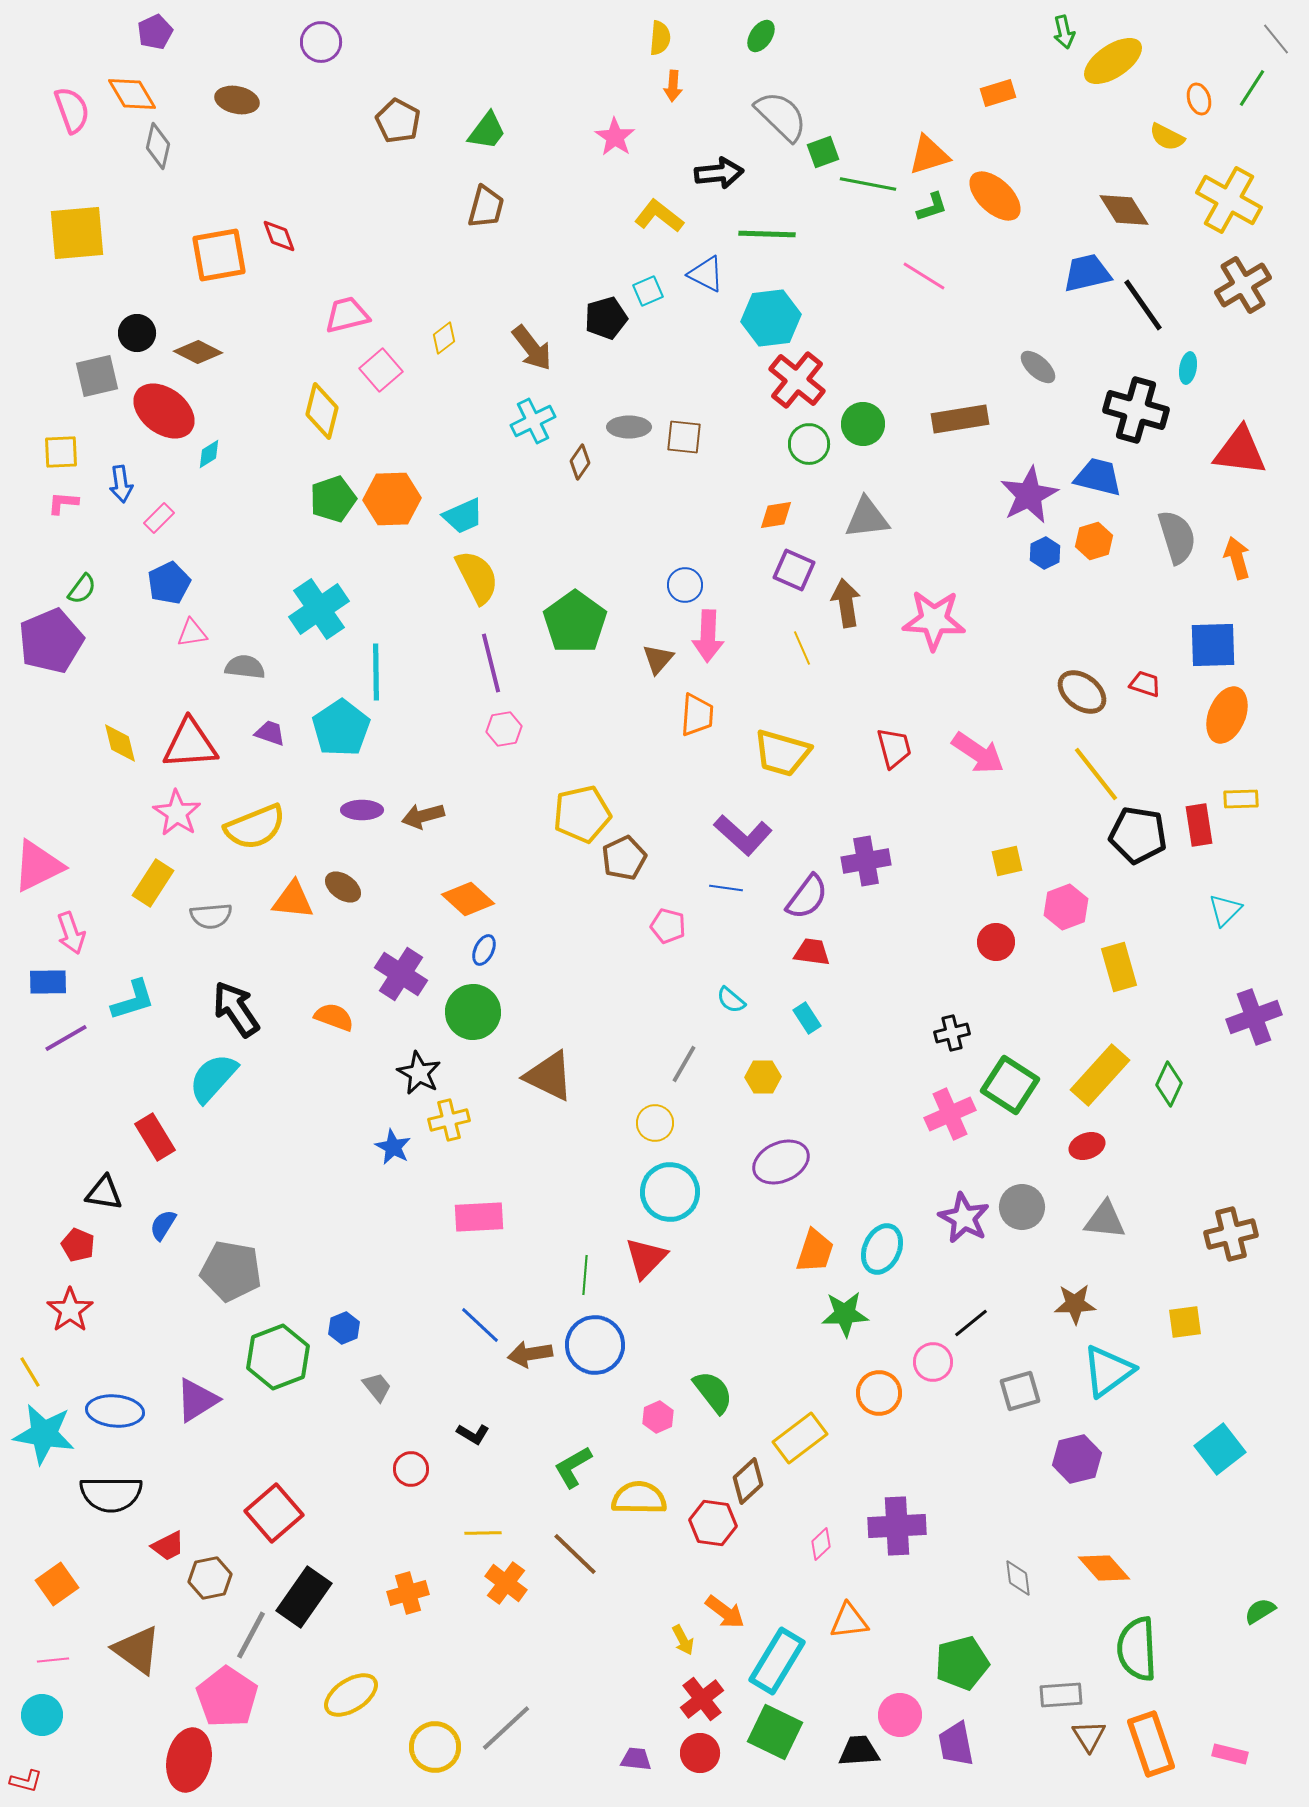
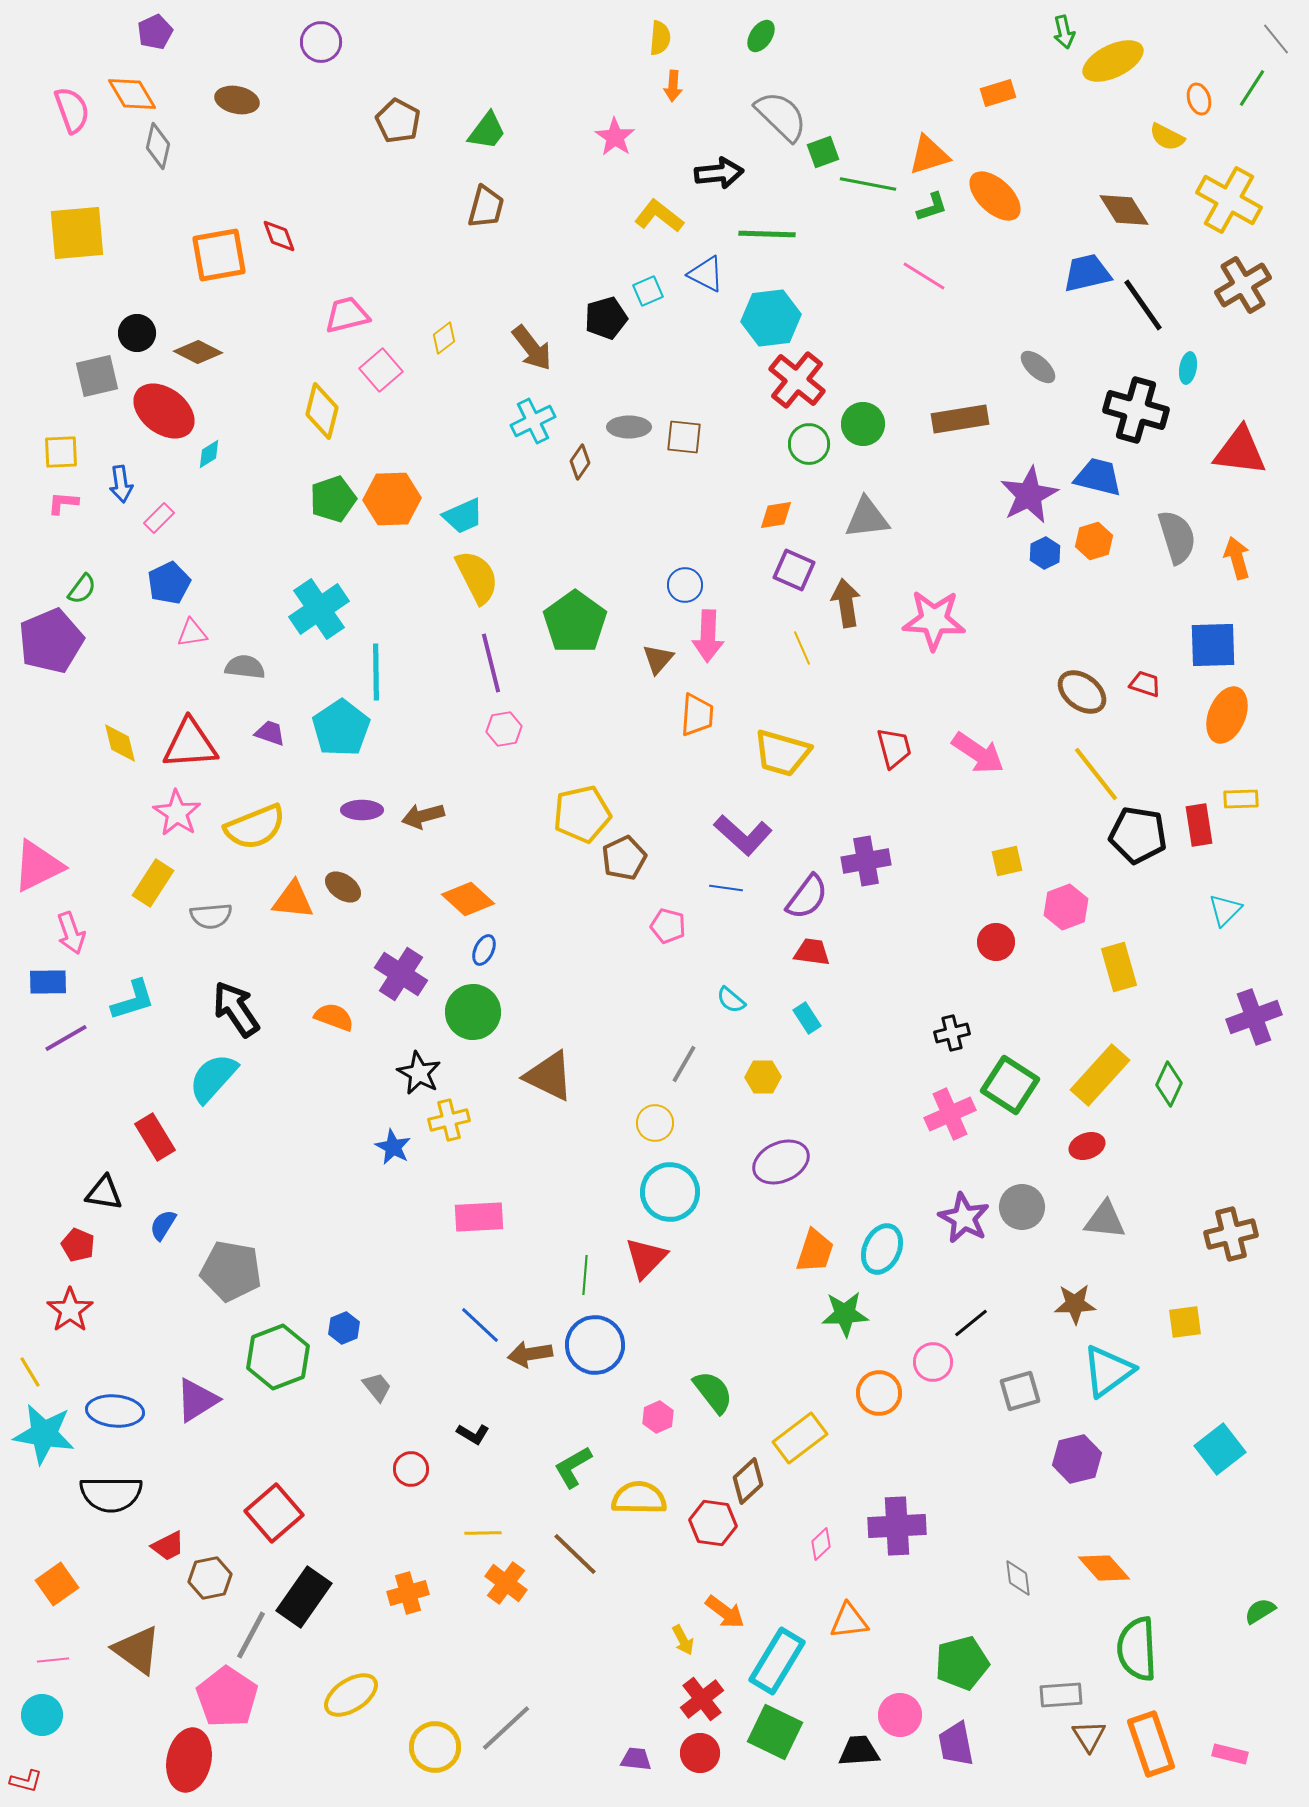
yellow ellipse at (1113, 61): rotated 8 degrees clockwise
